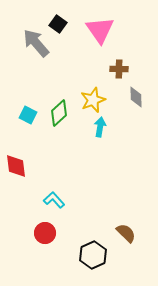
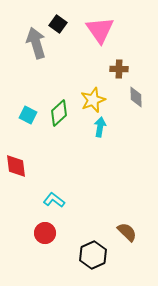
gray arrow: rotated 24 degrees clockwise
cyan L-shape: rotated 10 degrees counterclockwise
brown semicircle: moved 1 px right, 1 px up
